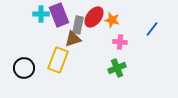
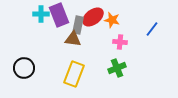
red ellipse: moved 1 px left; rotated 15 degrees clockwise
brown triangle: rotated 24 degrees clockwise
yellow rectangle: moved 16 px right, 14 px down
